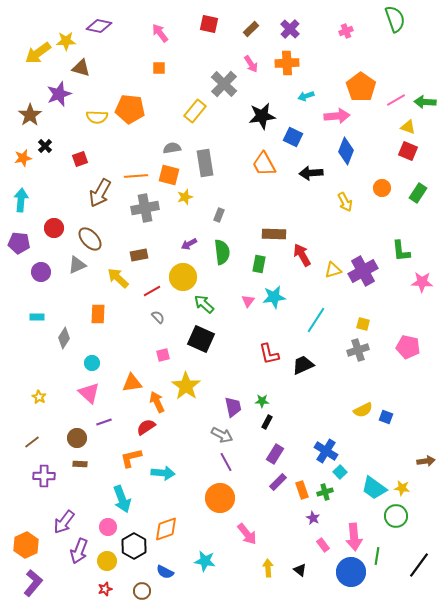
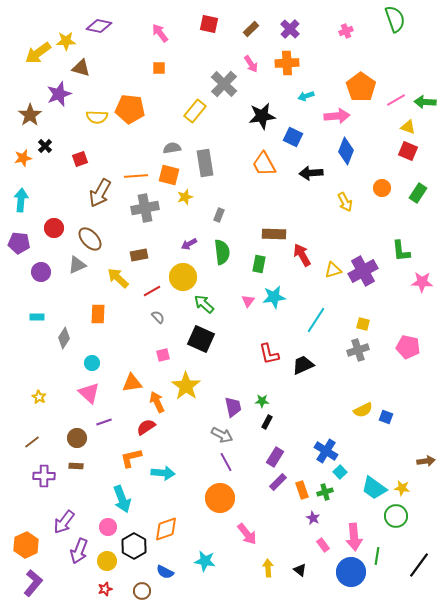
purple rectangle at (275, 454): moved 3 px down
brown rectangle at (80, 464): moved 4 px left, 2 px down
